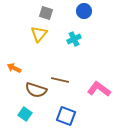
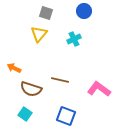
brown semicircle: moved 5 px left, 1 px up
